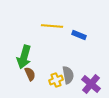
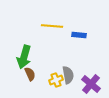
blue rectangle: rotated 16 degrees counterclockwise
